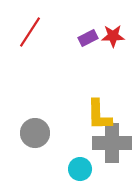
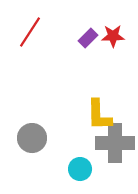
purple rectangle: rotated 18 degrees counterclockwise
gray circle: moved 3 px left, 5 px down
gray cross: moved 3 px right
